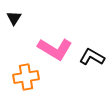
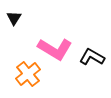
orange cross: moved 2 px right, 3 px up; rotated 30 degrees counterclockwise
